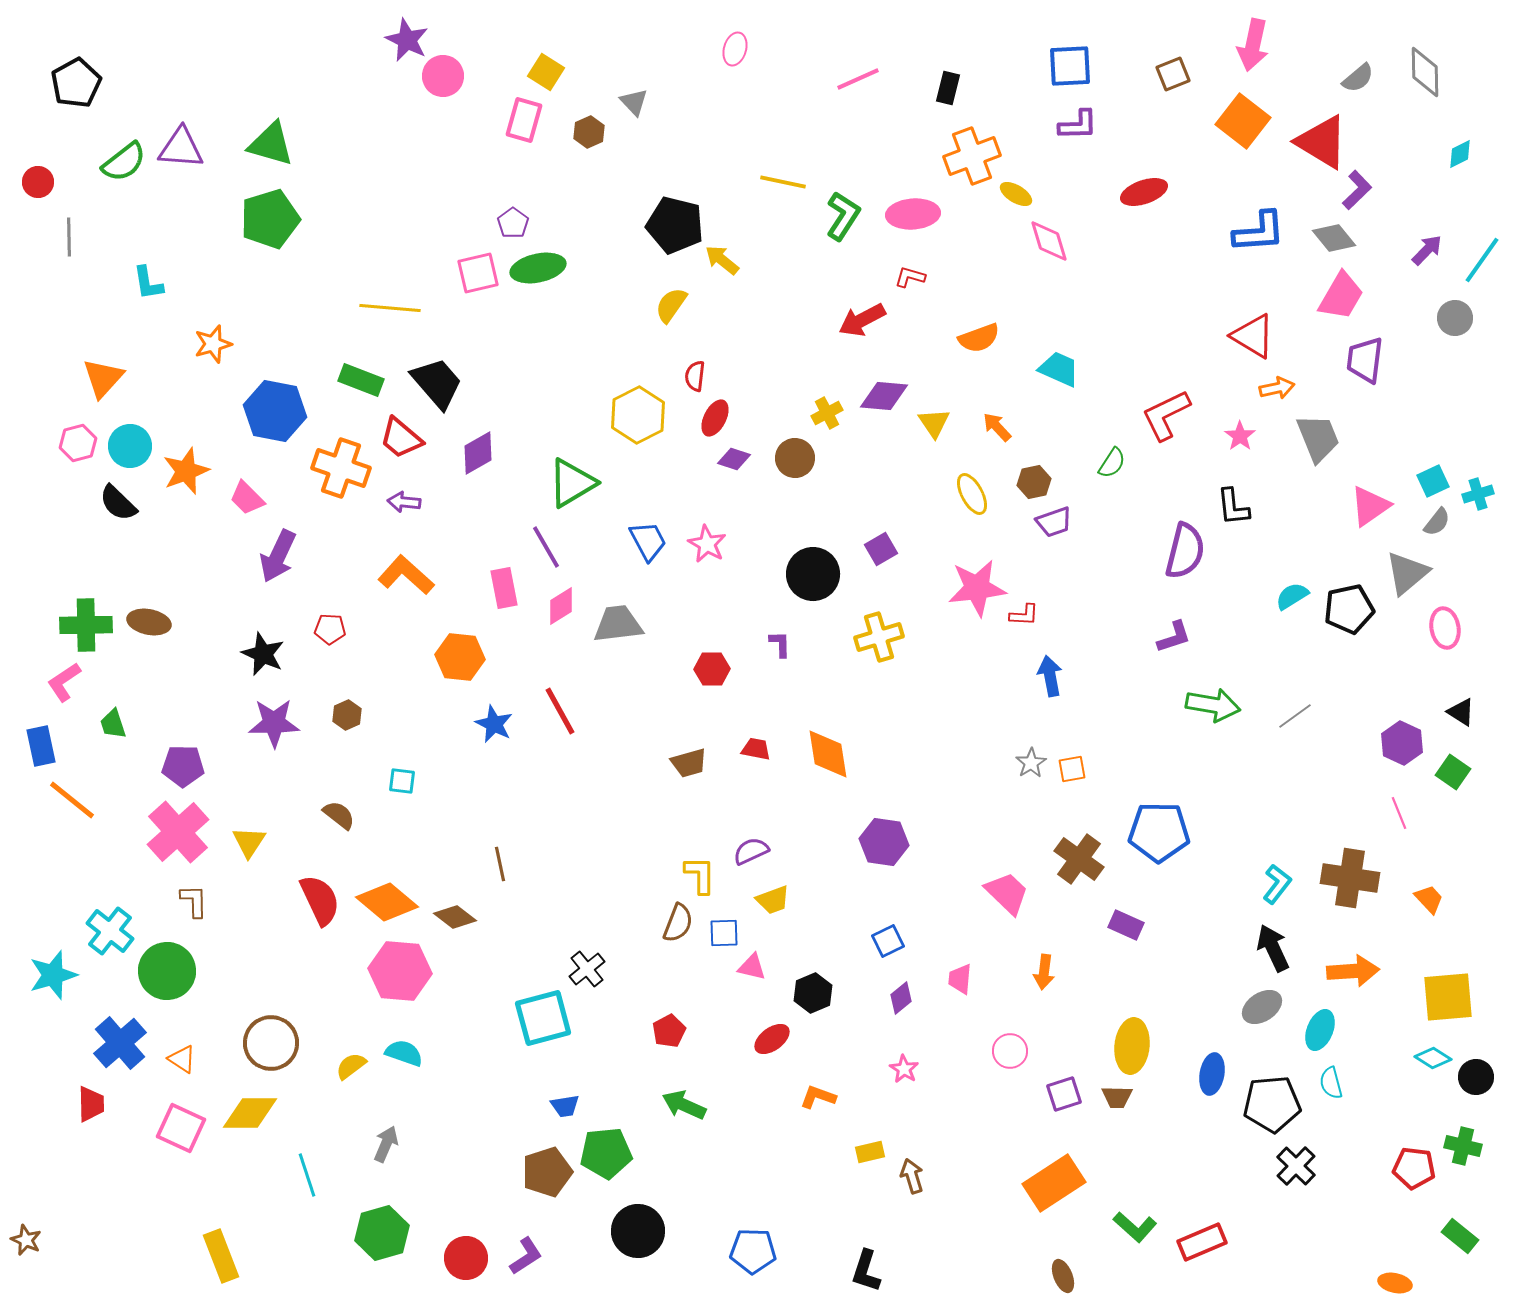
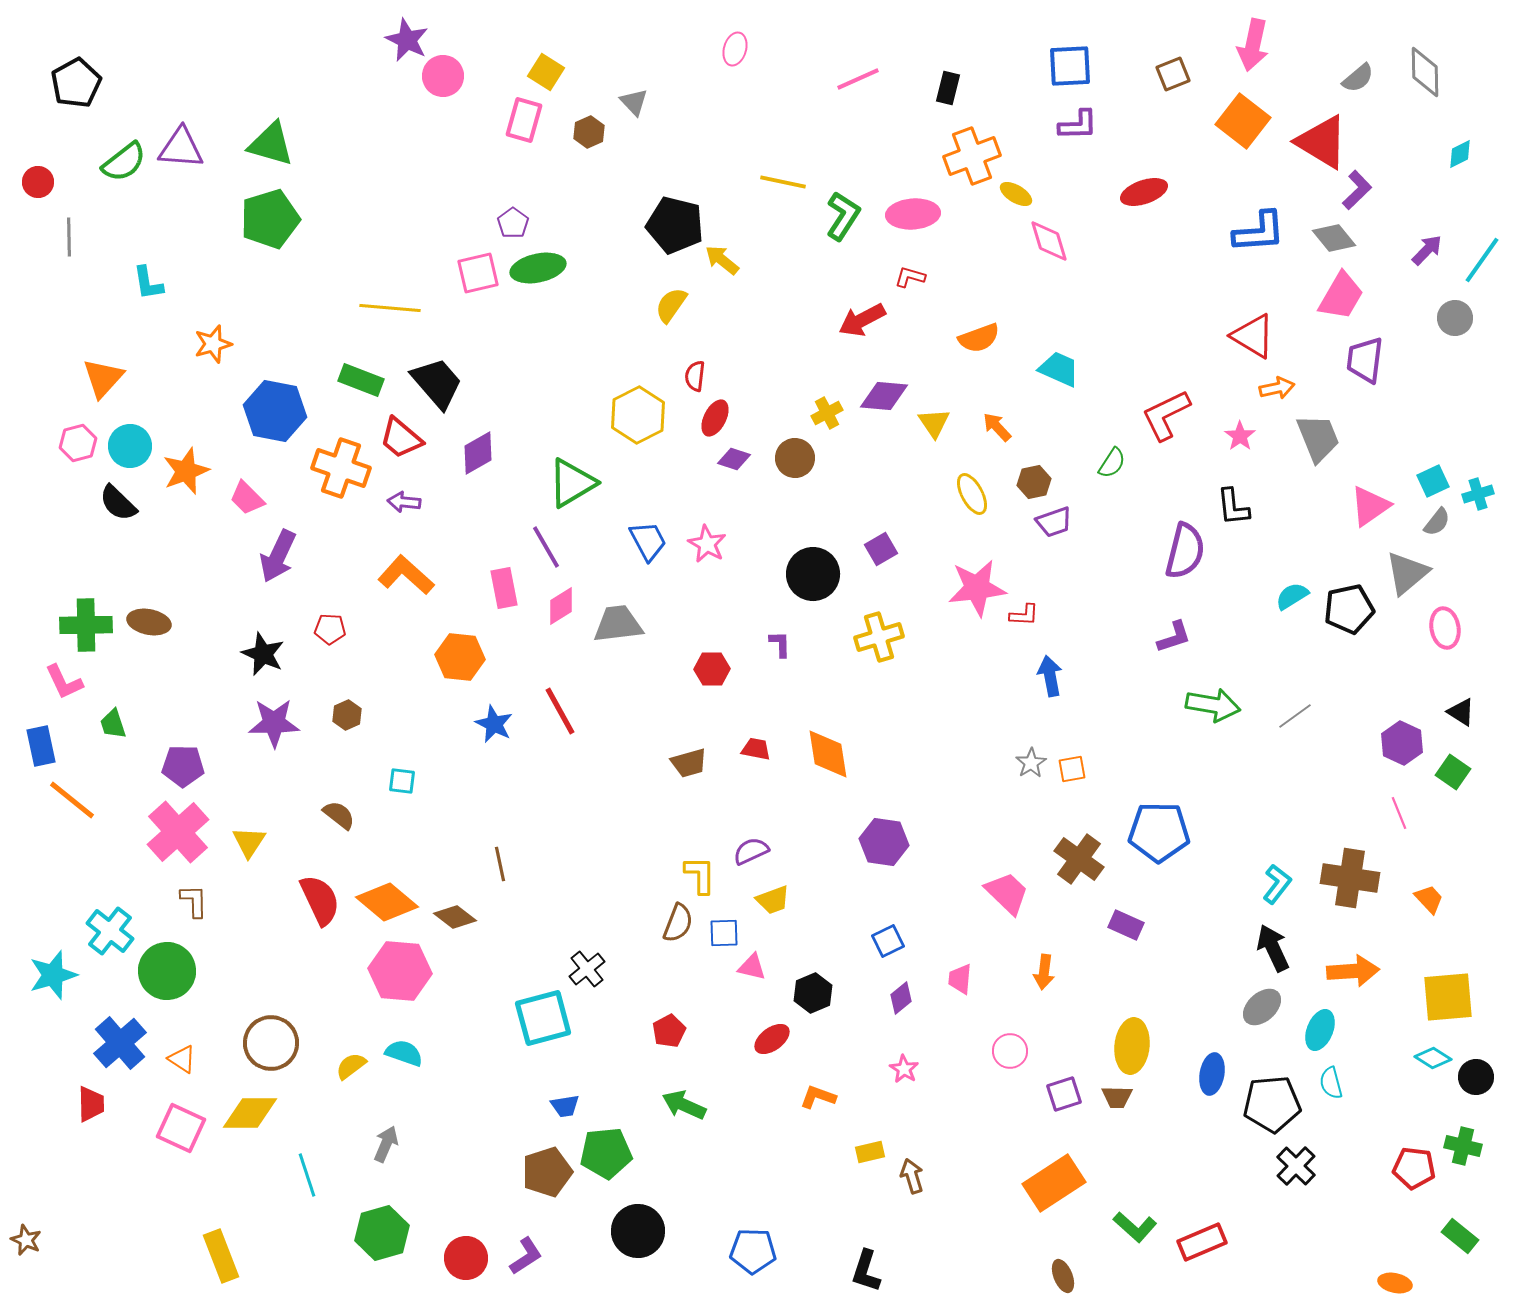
pink L-shape at (64, 682): rotated 81 degrees counterclockwise
gray ellipse at (1262, 1007): rotated 9 degrees counterclockwise
